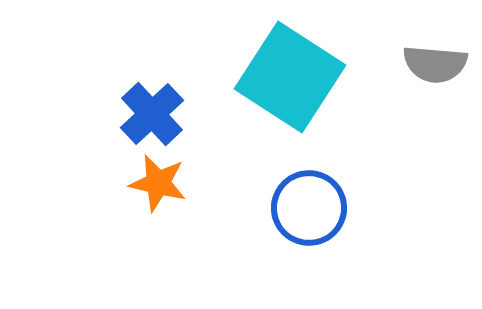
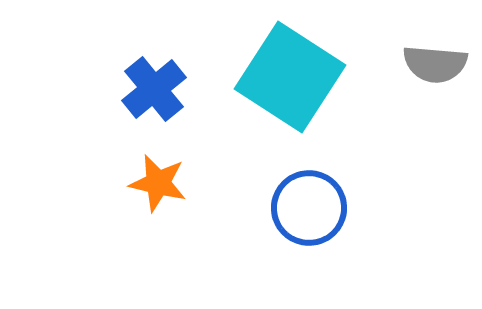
blue cross: moved 2 px right, 25 px up; rotated 4 degrees clockwise
